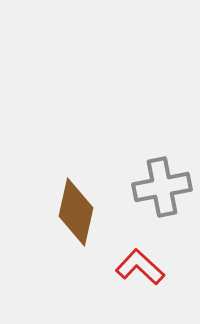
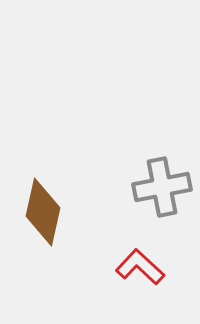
brown diamond: moved 33 px left
